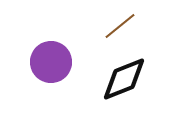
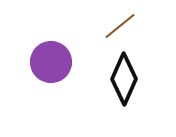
black diamond: rotated 45 degrees counterclockwise
